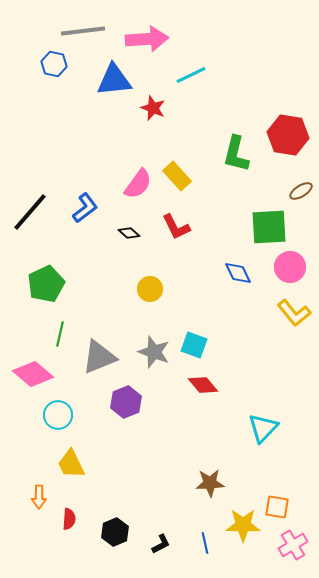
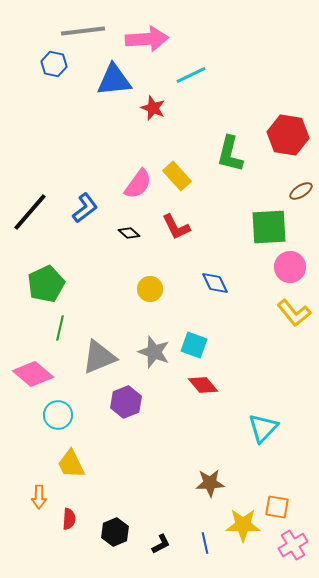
green L-shape: moved 6 px left
blue diamond: moved 23 px left, 10 px down
green line: moved 6 px up
